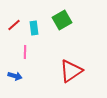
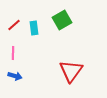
pink line: moved 12 px left, 1 px down
red triangle: rotated 20 degrees counterclockwise
